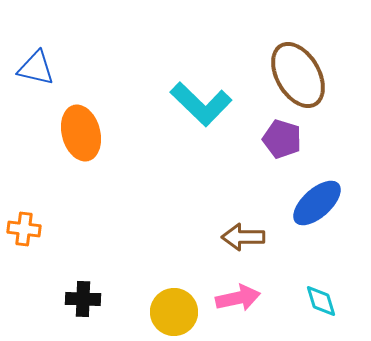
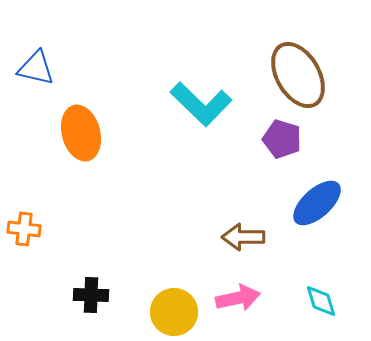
black cross: moved 8 px right, 4 px up
